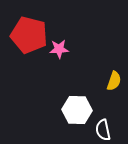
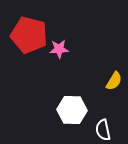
yellow semicircle: rotated 12 degrees clockwise
white hexagon: moved 5 px left
